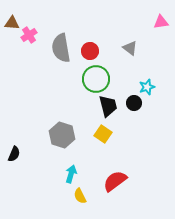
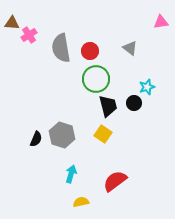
black semicircle: moved 22 px right, 15 px up
yellow semicircle: moved 1 px right, 6 px down; rotated 105 degrees clockwise
